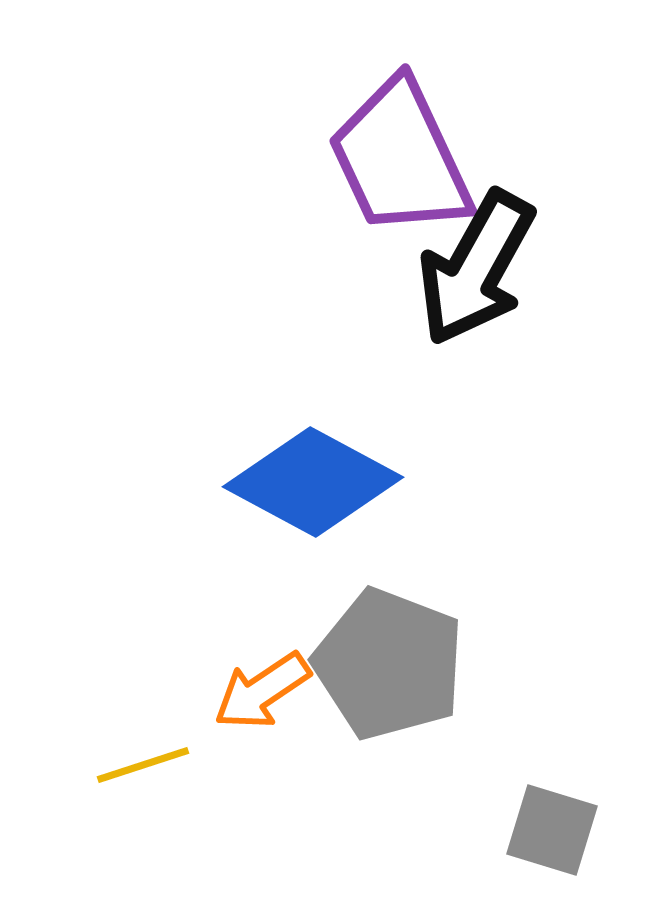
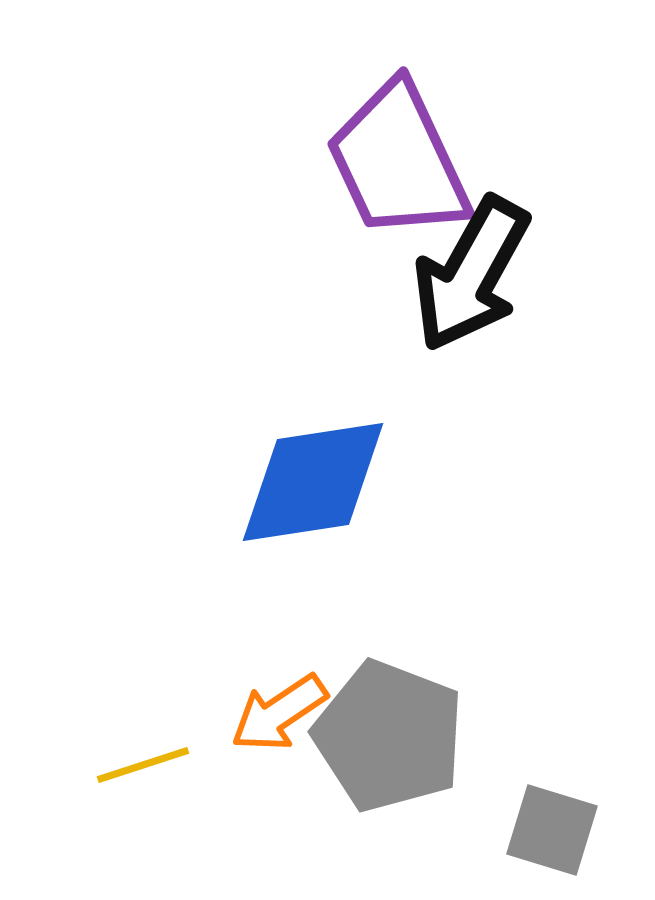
purple trapezoid: moved 2 px left, 3 px down
black arrow: moved 5 px left, 6 px down
blue diamond: rotated 37 degrees counterclockwise
gray pentagon: moved 72 px down
orange arrow: moved 17 px right, 22 px down
